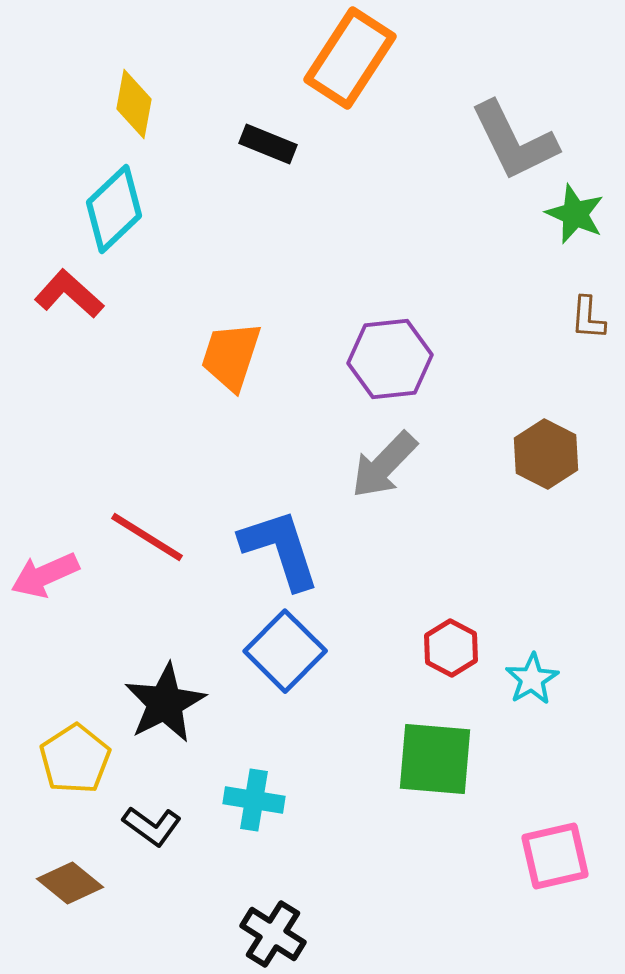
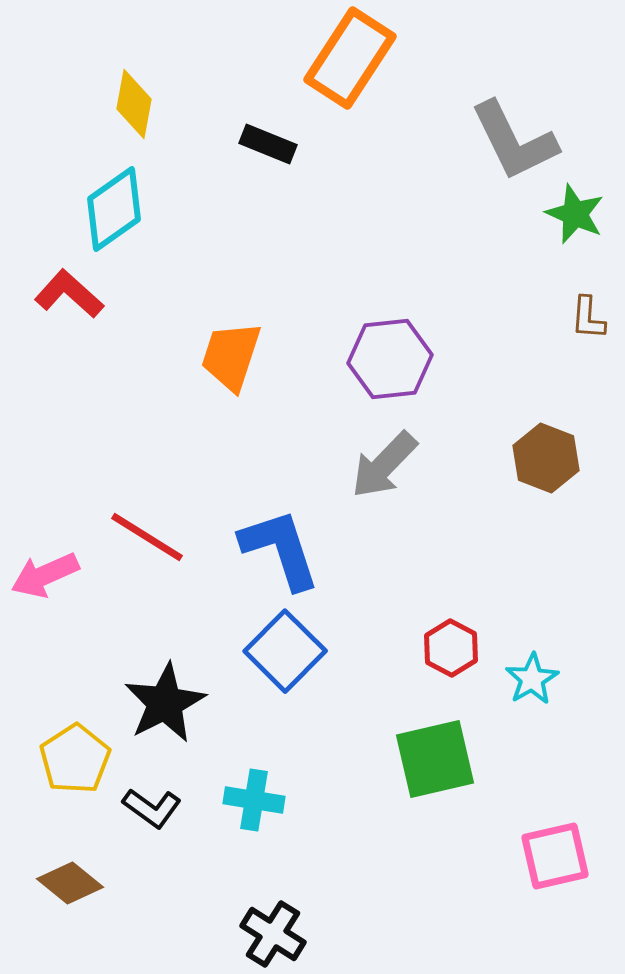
cyan diamond: rotated 8 degrees clockwise
brown hexagon: moved 4 px down; rotated 6 degrees counterclockwise
green square: rotated 18 degrees counterclockwise
black L-shape: moved 18 px up
